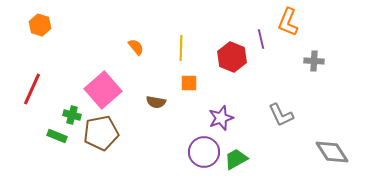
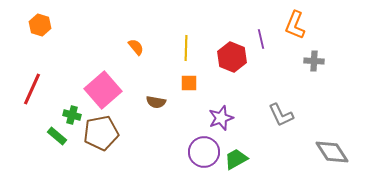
orange L-shape: moved 7 px right, 3 px down
yellow line: moved 5 px right
green rectangle: rotated 18 degrees clockwise
